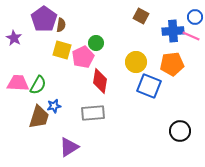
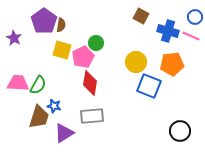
purple pentagon: moved 2 px down
blue cross: moved 5 px left; rotated 20 degrees clockwise
red diamond: moved 10 px left, 2 px down
blue star: rotated 24 degrees clockwise
gray rectangle: moved 1 px left, 3 px down
purple triangle: moved 5 px left, 14 px up
